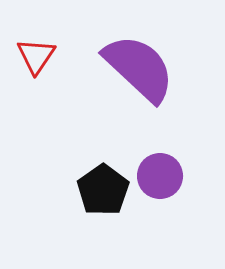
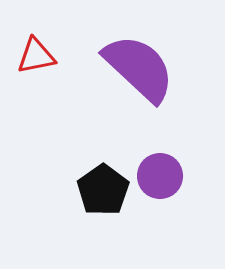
red triangle: rotated 45 degrees clockwise
